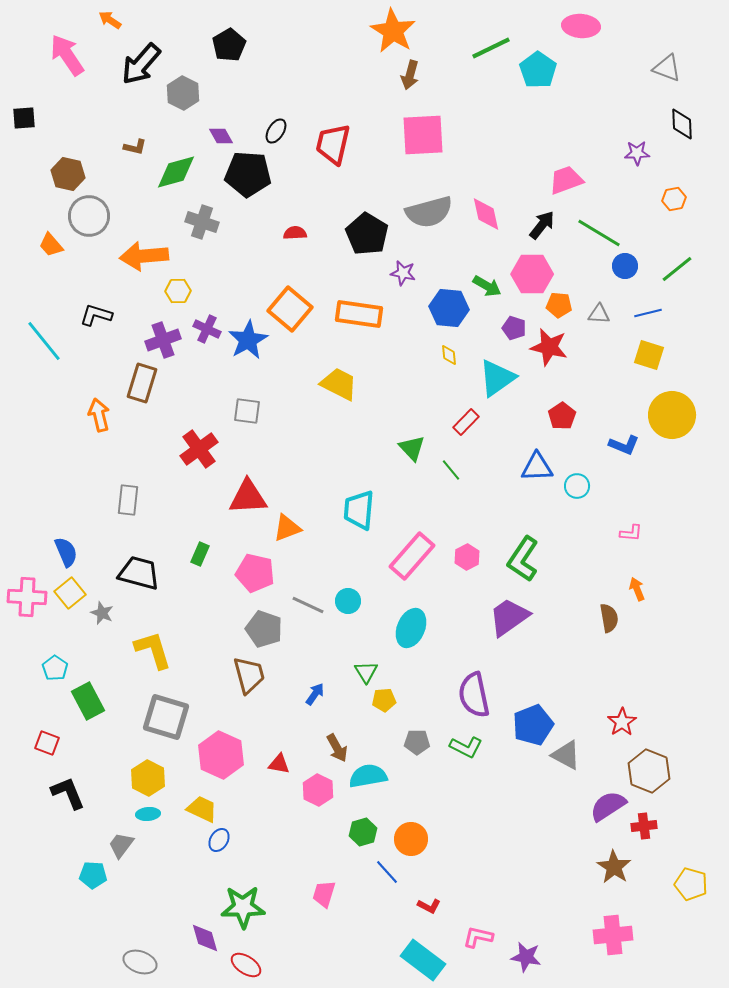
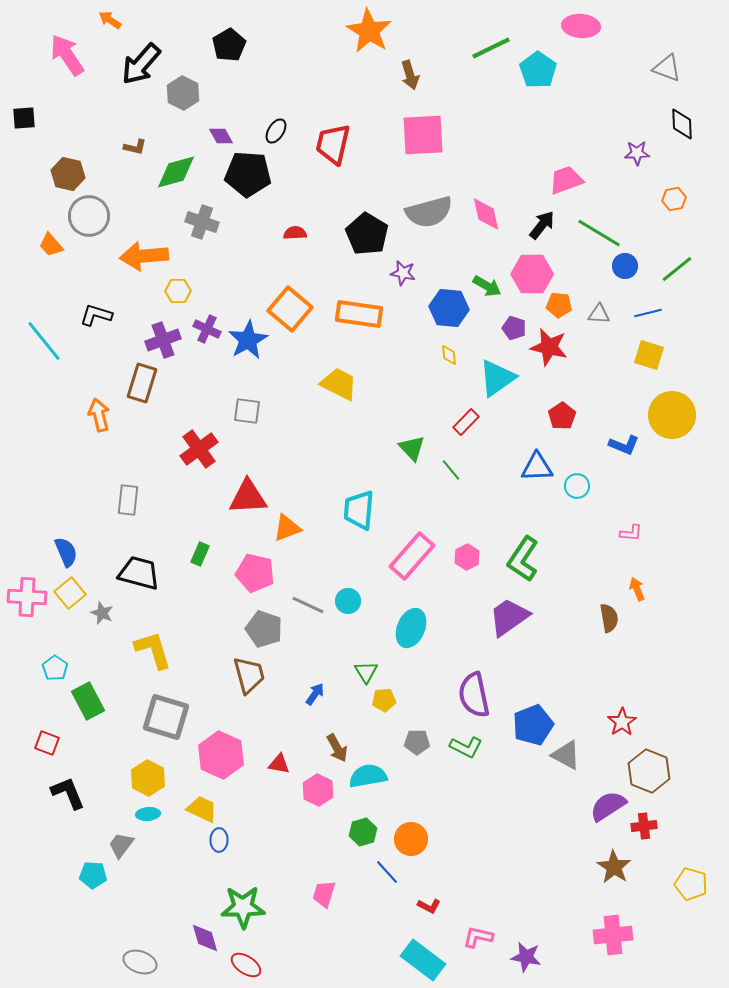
orange star at (393, 31): moved 24 px left
brown arrow at (410, 75): rotated 32 degrees counterclockwise
blue ellipse at (219, 840): rotated 30 degrees counterclockwise
